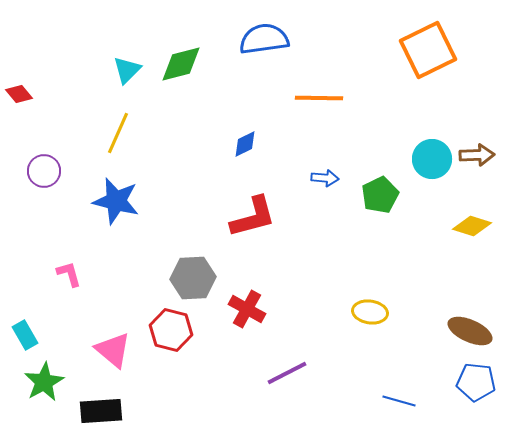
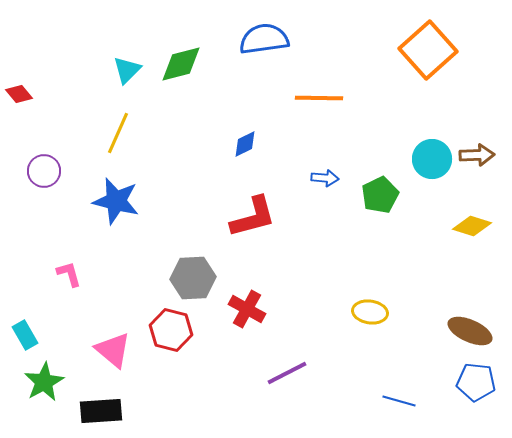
orange square: rotated 16 degrees counterclockwise
